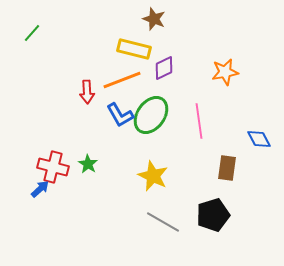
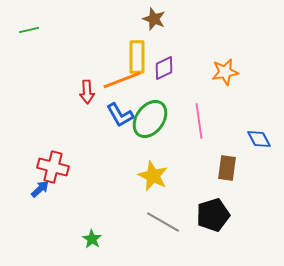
green line: moved 3 px left, 3 px up; rotated 36 degrees clockwise
yellow rectangle: moved 3 px right, 8 px down; rotated 76 degrees clockwise
green ellipse: moved 1 px left, 4 px down
green star: moved 4 px right, 75 px down
